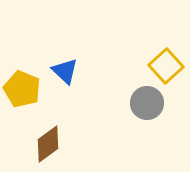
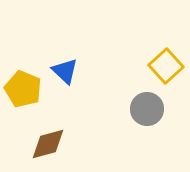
yellow pentagon: moved 1 px right
gray circle: moved 6 px down
brown diamond: rotated 21 degrees clockwise
